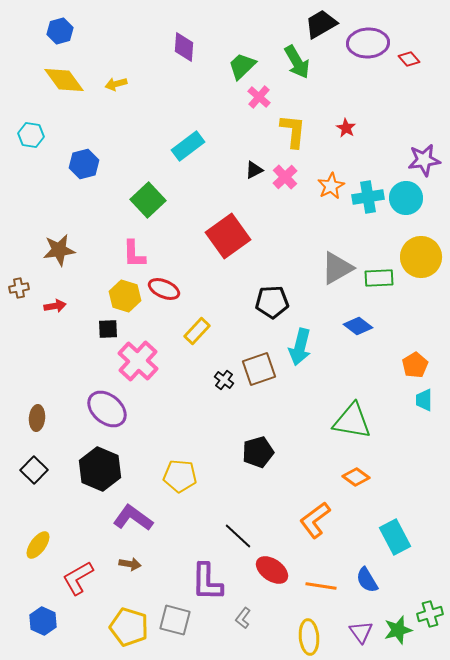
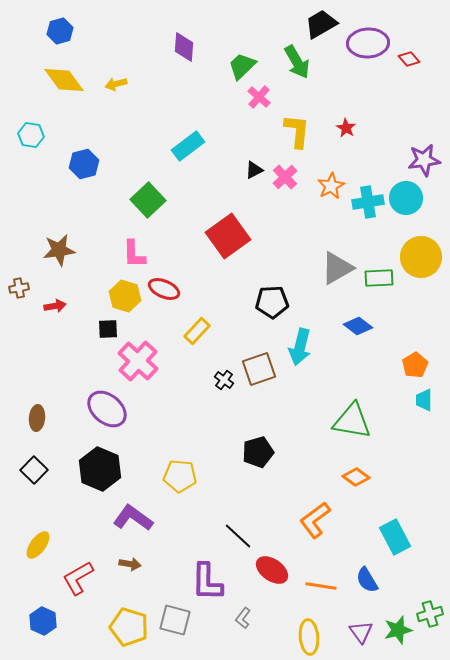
yellow L-shape at (293, 131): moved 4 px right
cyan cross at (368, 197): moved 5 px down
